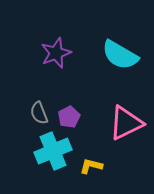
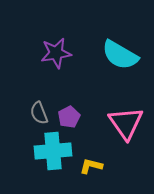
purple star: rotated 12 degrees clockwise
pink triangle: rotated 39 degrees counterclockwise
cyan cross: rotated 18 degrees clockwise
